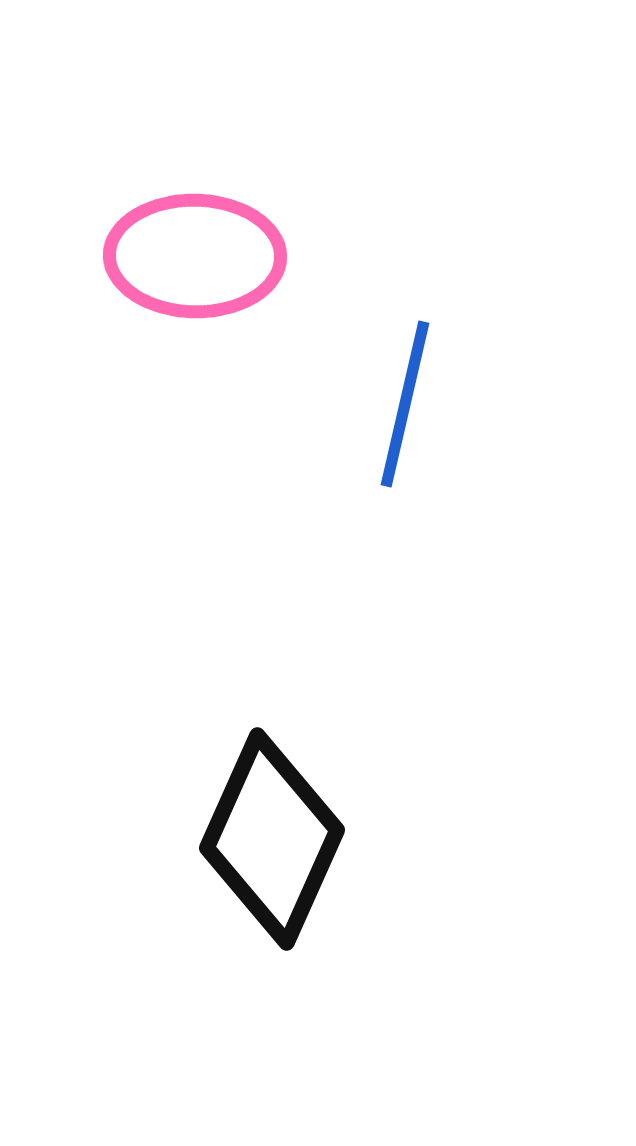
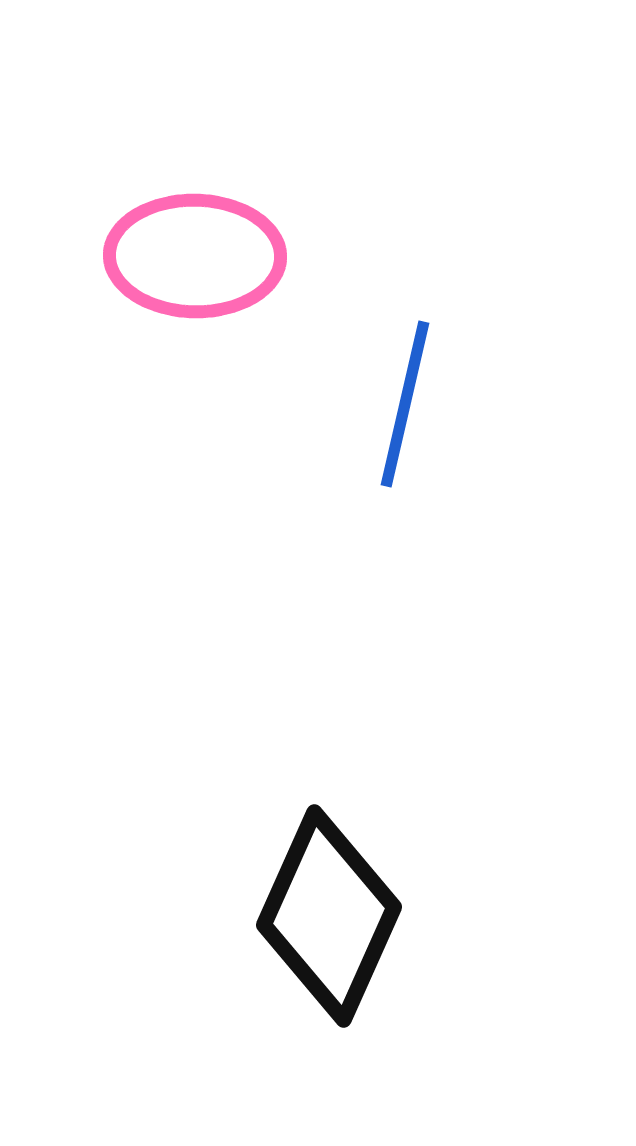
black diamond: moved 57 px right, 77 px down
